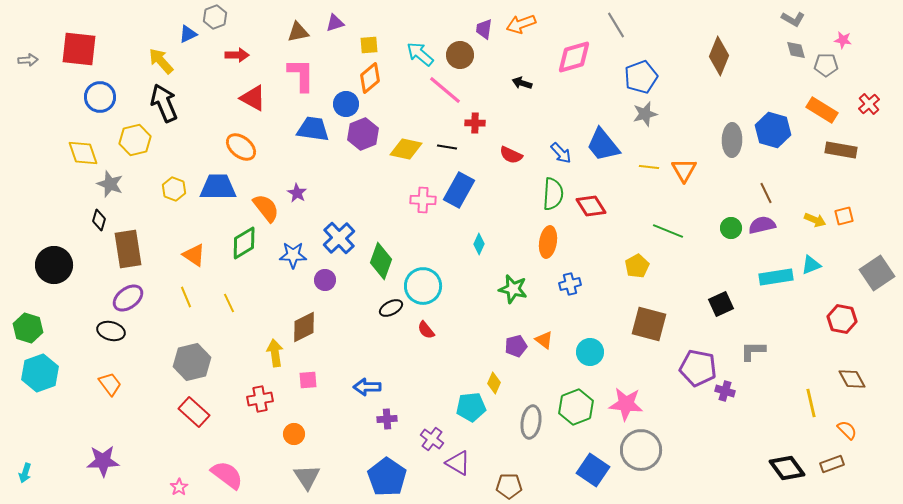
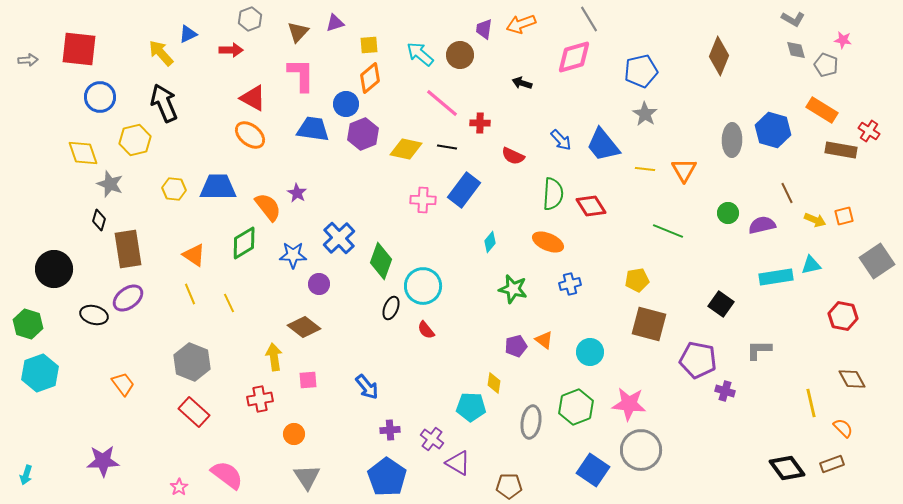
gray hexagon at (215, 17): moved 35 px right, 2 px down
gray line at (616, 25): moved 27 px left, 6 px up
brown triangle at (298, 32): rotated 35 degrees counterclockwise
red arrow at (237, 55): moved 6 px left, 5 px up
yellow arrow at (161, 61): moved 8 px up
gray pentagon at (826, 65): rotated 20 degrees clockwise
blue pentagon at (641, 77): moved 6 px up; rotated 8 degrees clockwise
pink line at (445, 90): moved 3 px left, 13 px down
red cross at (869, 104): moved 27 px down; rotated 15 degrees counterclockwise
gray star at (645, 114): rotated 25 degrees counterclockwise
red cross at (475, 123): moved 5 px right
orange ellipse at (241, 147): moved 9 px right, 12 px up
blue arrow at (561, 153): moved 13 px up
red semicircle at (511, 155): moved 2 px right, 1 px down
yellow line at (649, 167): moved 4 px left, 2 px down
yellow hexagon at (174, 189): rotated 15 degrees counterclockwise
blue rectangle at (459, 190): moved 5 px right; rotated 8 degrees clockwise
brown line at (766, 193): moved 21 px right
orange semicircle at (266, 208): moved 2 px right, 1 px up
green circle at (731, 228): moved 3 px left, 15 px up
orange ellipse at (548, 242): rotated 76 degrees counterclockwise
cyan diamond at (479, 244): moved 11 px right, 2 px up; rotated 15 degrees clockwise
black circle at (54, 265): moved 4 px down
cyan triangle at (811, 265): rotated 10 degrees clockwise
yellow pentagon at (637, 266): moved 14 px down; rotated 20 degrees clockwise
gray square at (877, 273): moved 12 px up
purple circle at (325, 280): moved 6 px left, 4 px down
yellow line at (186, 297): moved 4 px right, 3 px up
black square at (721, 304): rotated 30 degrees counterclockwise
black ellipse at (391, 308): rotated 40 degrees counterclockwise
red hexagon at (842, 319): moved 1 px right, 3 px up
brown diamond at (304, 327): rotated 64 degrees clockwise
green hexagon at (28, 328): moved 4 px up
black ellipse at (111, 331): moved 17 px left, 16 px up
gray L-shape at (753, 351): moved 6 px right, 1 px up
yellow arrow at (275, 353): moved 1 px left, 4 px down
gray hexagon at (192, 362): rotated 24 degrees counterclockwise
purple pentagon at (698, 368): moved 8 px up
yellow diamond at (494, 383): rotated 15 degrees counterclockwise
orange trapezoid at (110, 384): moved 13 px right
blue arrow at (367, 387): rotated 128 degrees counterclockwise
pink star at (626, 404): moved 3 px right
cyan pentagon at (471, 407): rotated 8 degrees clockwise
purple cross at (387, 419): moved 3 px right, 11 px down
orange semicircle at (847, 430): moved 4 px left, 2 px up
cyan arrow at (25, 473): moved 1 px right, 2 px down
